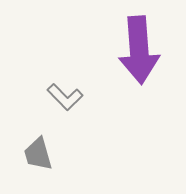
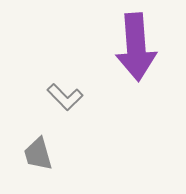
purple arrow: moved 3 px left, 3 px up
